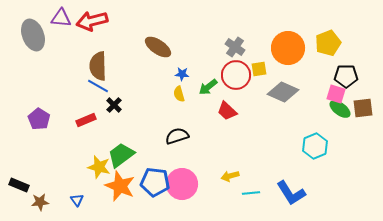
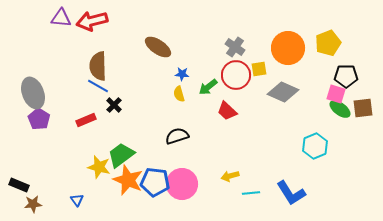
gray ellipse: moved 58 px down
orange star: moved 8 px right, 6 px up
brown star: moved 7 px left, 2 px down
